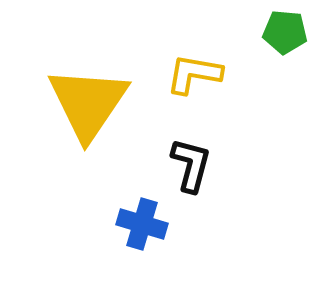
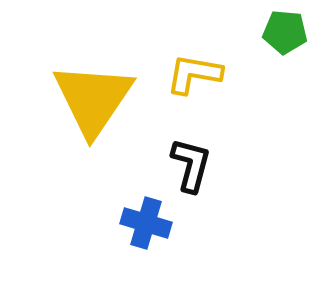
yellow triangle: moved 5 px right, 4 px up
blue cross: moved 4 px right, 1 px up
